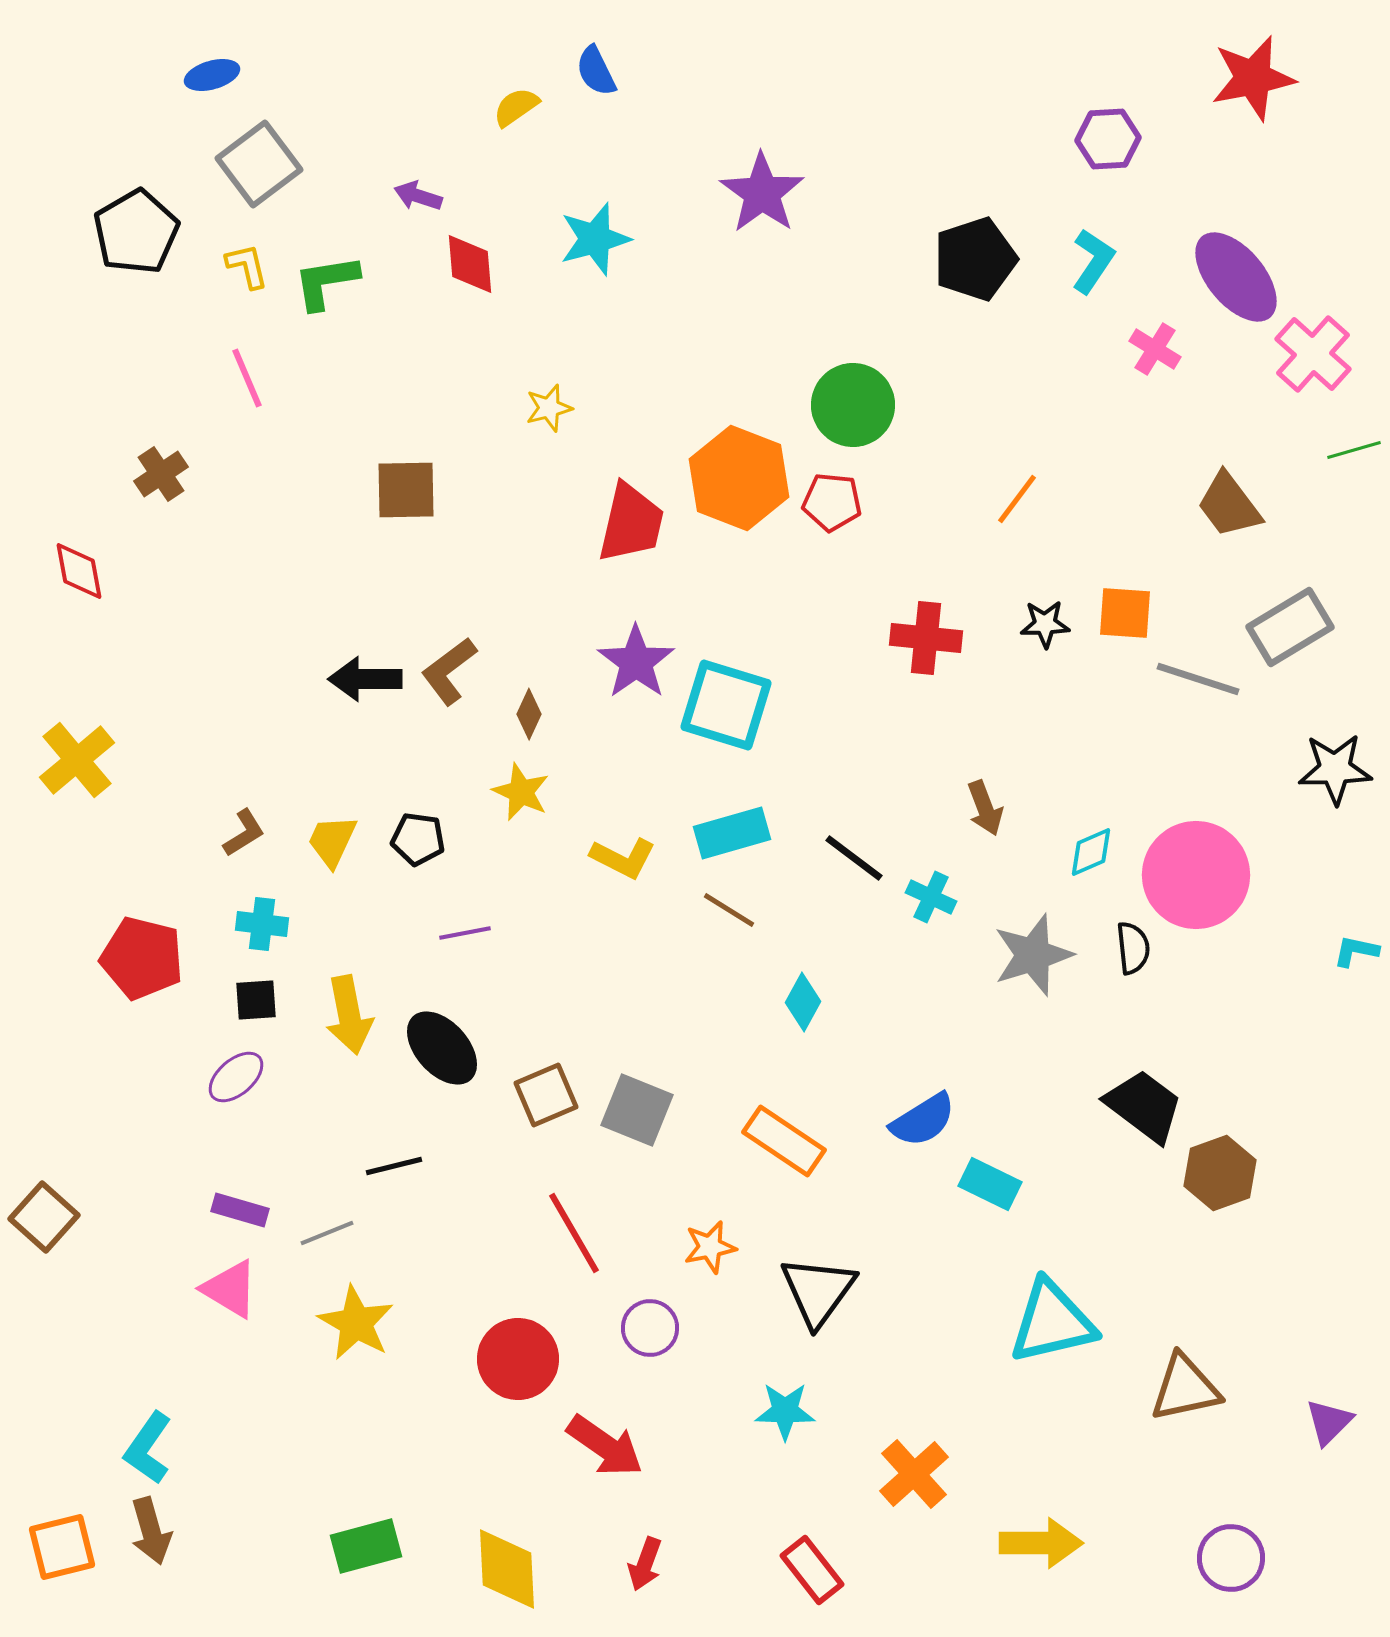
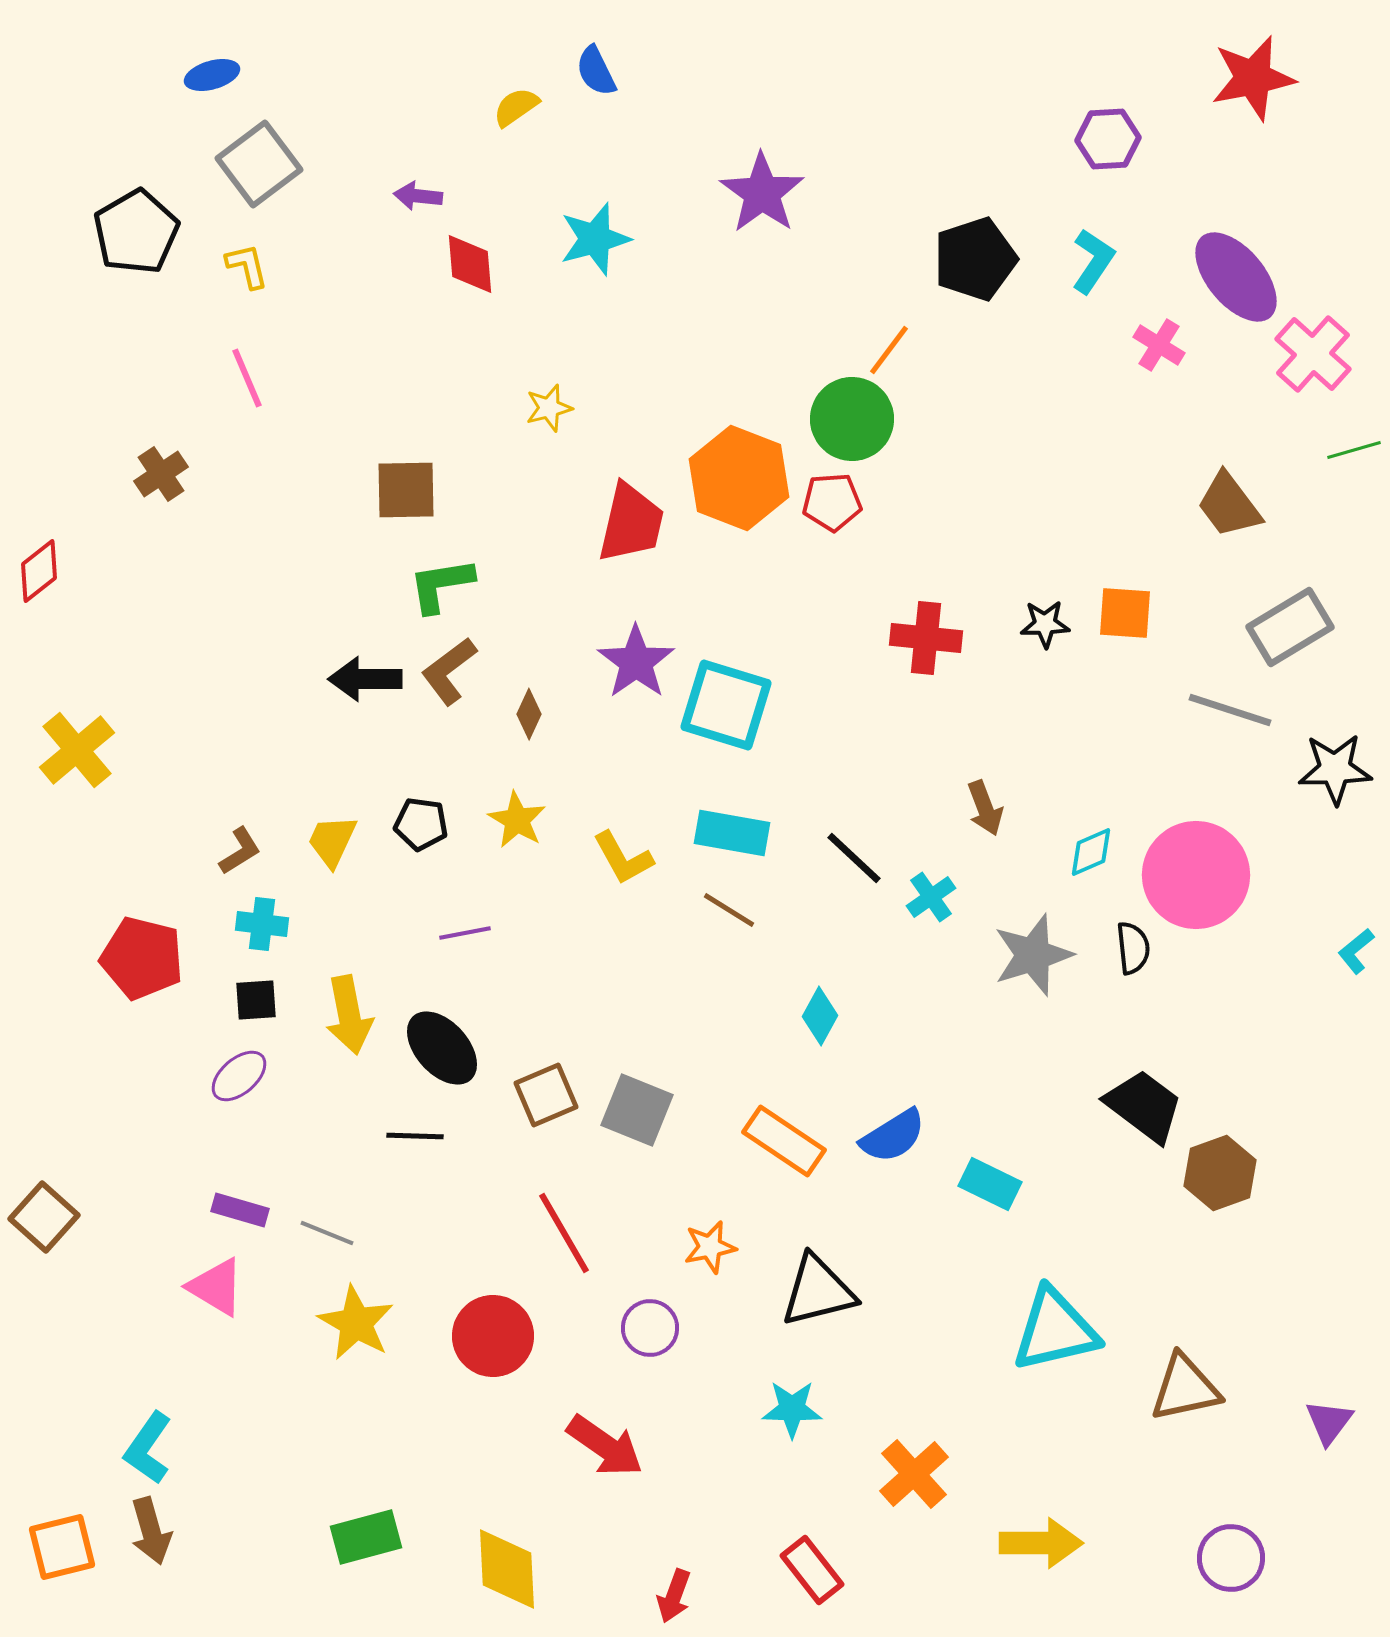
purple arrow at (418, 196): rotated 12 degrees counterclockwise
green L-shape at (326, 282): moved 115 px right, 303 px down
pink cross at (1155, 349): moved 4 px right, 4 px up
green circle at (853, 405): moved 1 px left, 14 px down
orange line at (1017, 499): moved 128 px left, 149 px up
red pentagon at (832, 502): rotated 10 degrees counterclockwise
red diamond at (79, 571): moved 40 px left; rotated 62 degrees clockwise
gray line at (1198, 679): moved 32 px right, 31 px down
yellow cross at (77, 760): moved 10 px up
yellow star at (521, 792): moved 4 px left, 28 px down; rotated 6 degrees clockwise
brown L-shape at (244, 833): moved 4 px left, 18 px down
cyan rectangle at (732, 833): rotated 26 degrees clockwise
black pentagon at (418, 839): moved 3 px right, 15 px up
yellow L-shape at (623, 858): rotated 34 degrees clockwise
black line at (854, 858): rotated 6 degrees clockwise
cyan cross at (931, 897): rotated 30 degrees clockwise
cyan L-shape at (1356, 951): rotated 51 degrees counterclockwise
cyan diamond at (803, 1002): moved 17 px right, 14 px down
purple ellipse at (236, 1077): moved 3 px right, 1 px up
blue semicircle at (923, 1120): moved 30 px left, 16 px down
black line at (394, 1166): moved 21 px right, 30 px up; rotated 16 degrees clockwise
gray line at (327, 1233): rotated 44 degrees clockwise
red line at (574, 1233): moved 10 px left
pink triangle at (230, 1289): moved 14 px left, 2 px up
black triangle at (818, 1291): rotated 40 degrees clockwise
cyan triangle at (1052, 1322): moved 3 px right, 8 px down
red circle at (518, 1359): moved 25 px left, 23 px up
cyan star at (785, 1411): moved 7 px right, 2 px up
purple triangle at (1329, 1422): rotated 8 degrees counterclockwise
green rectangle at (366, 1546): moved 9 px up
red arrow at (645, 1564): moved 29 px right, 32 px down
